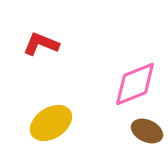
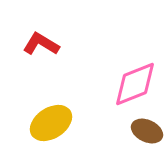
red L-shape: rotated 9 degrees clockwise
